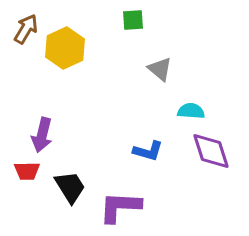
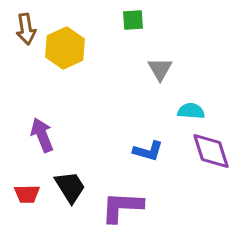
brown arrow: rotated 140 degrees clockwise
gray triangle: rotated 20 degrees clockwise
purple arrow: rotated 144 degrees clockwise
red trapezoid: moved 23 px down
purple L-shape: moved 2 px right
